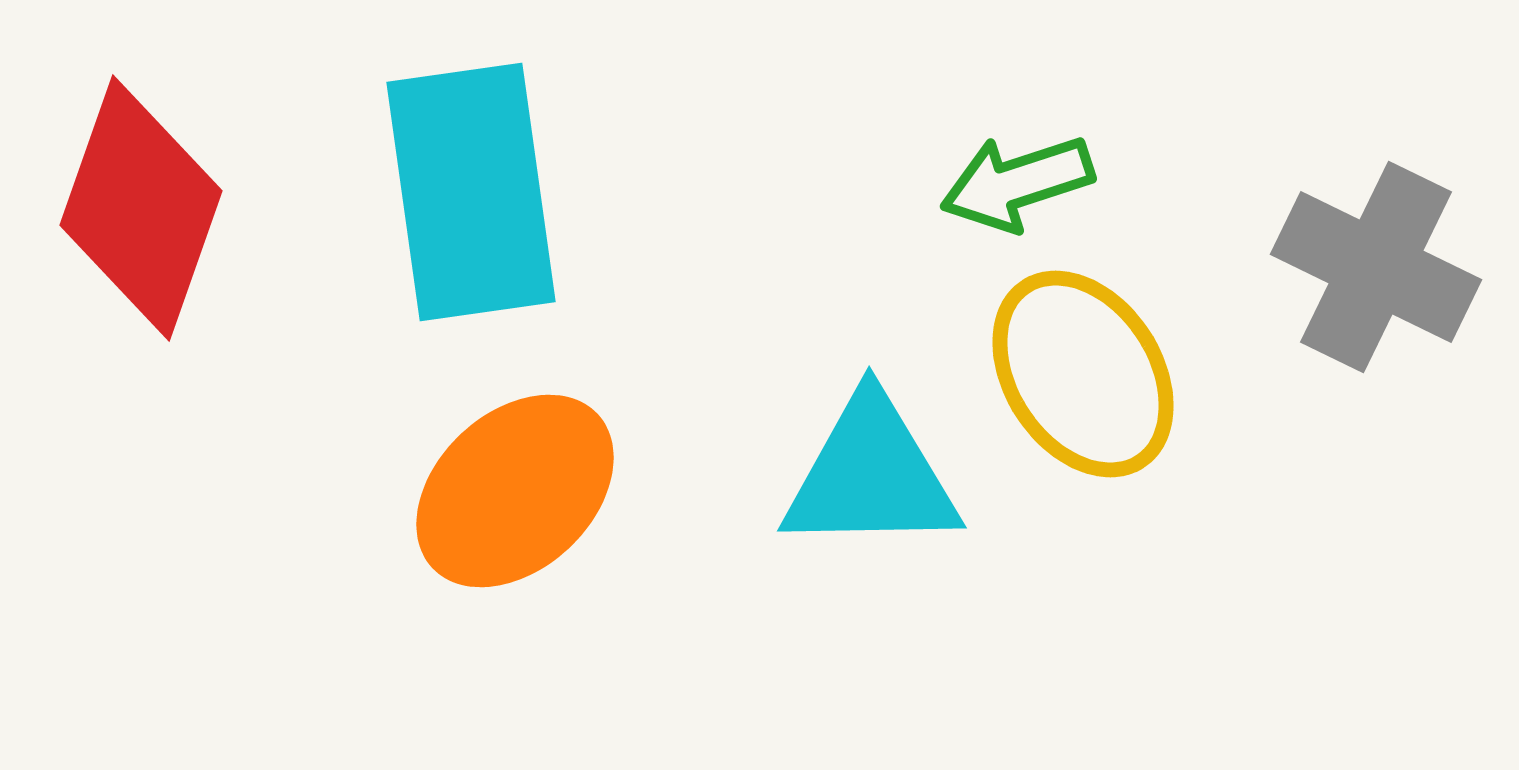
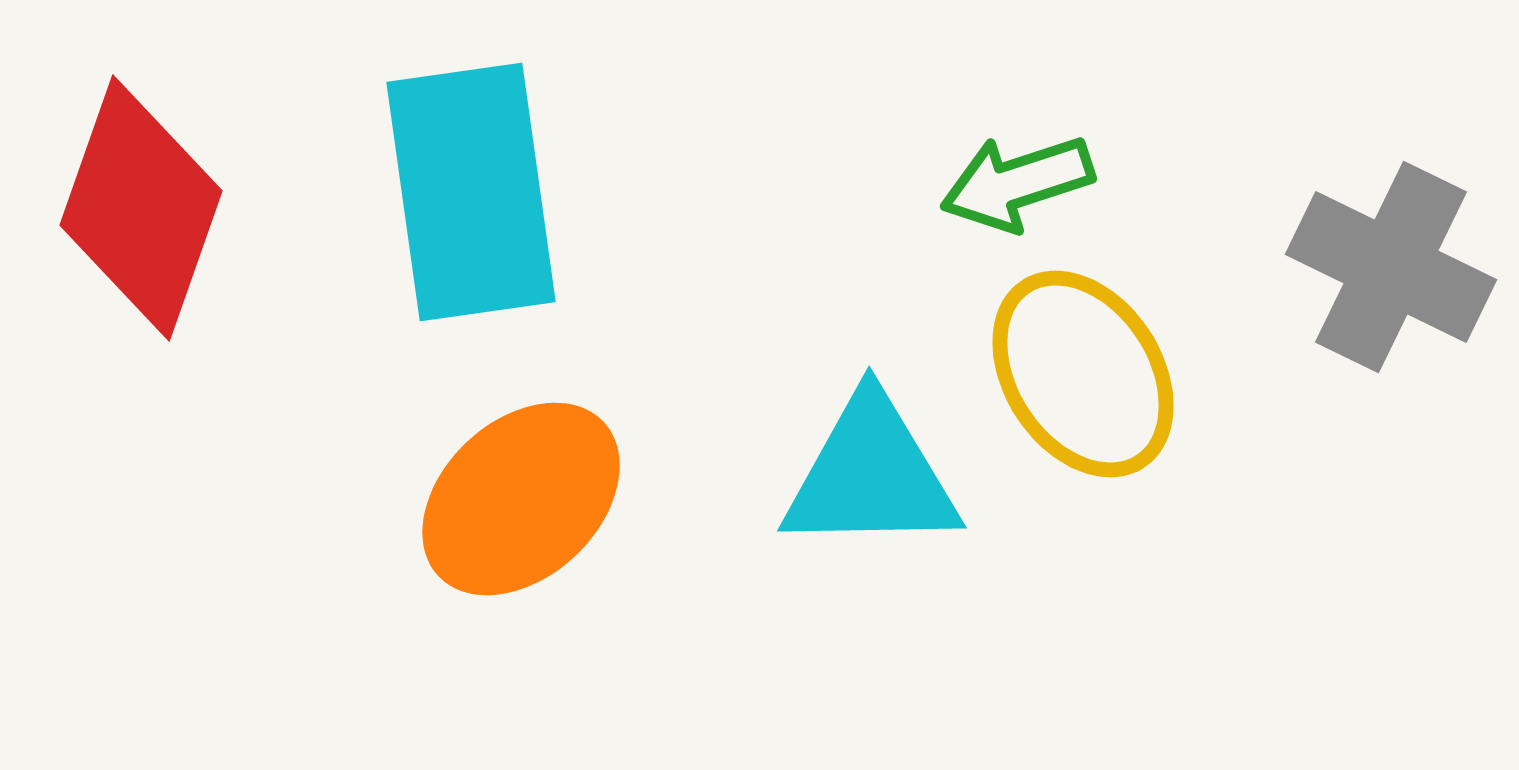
gray cross: moved 15 px right
orange ellipse: moved 6 px right, 8 px down
